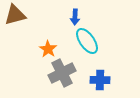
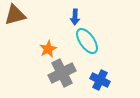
orange star: rotated 12 degrees clockwise
blue cross: rotated 24 degrees clockwise
